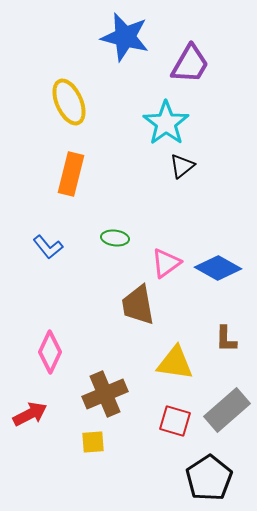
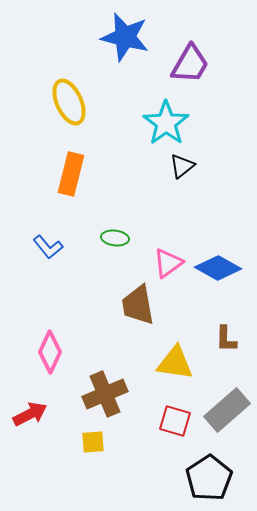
pink triangle: moved 2 px right
